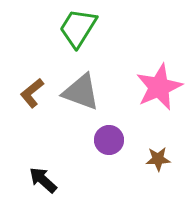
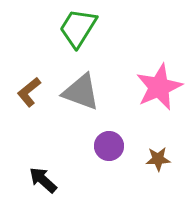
brown L-shape: moved 3 px left, 1 px up
purple circle: moved 6 px down
